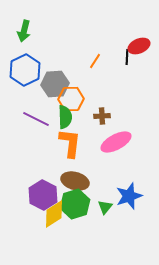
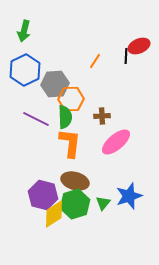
black line: moved 1 px left, 1 px up
pink ellipse: rotated 12 degrees counterclockwise
purple hexagon: rotated 12 degrees counterclockwise
green triangle: moved 2 px left, 4 px up
